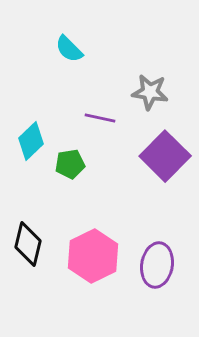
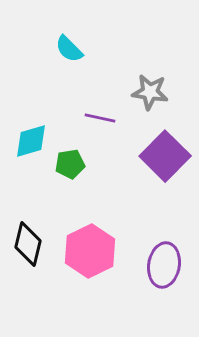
cyan diamond: rotated 27 degrees clockwise
pink hexagon: moved 3 px left, 5 px up
purple ellipse: moved 7 px right
